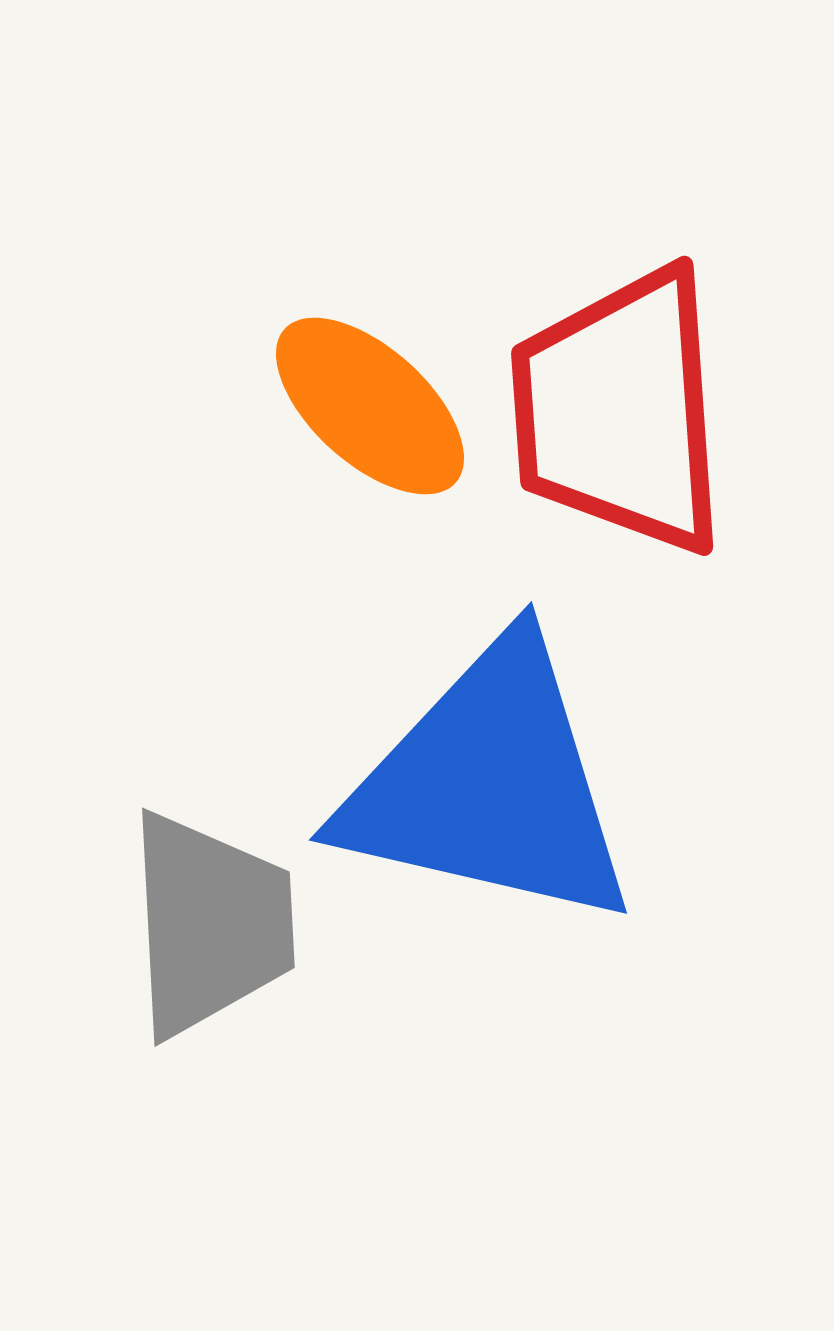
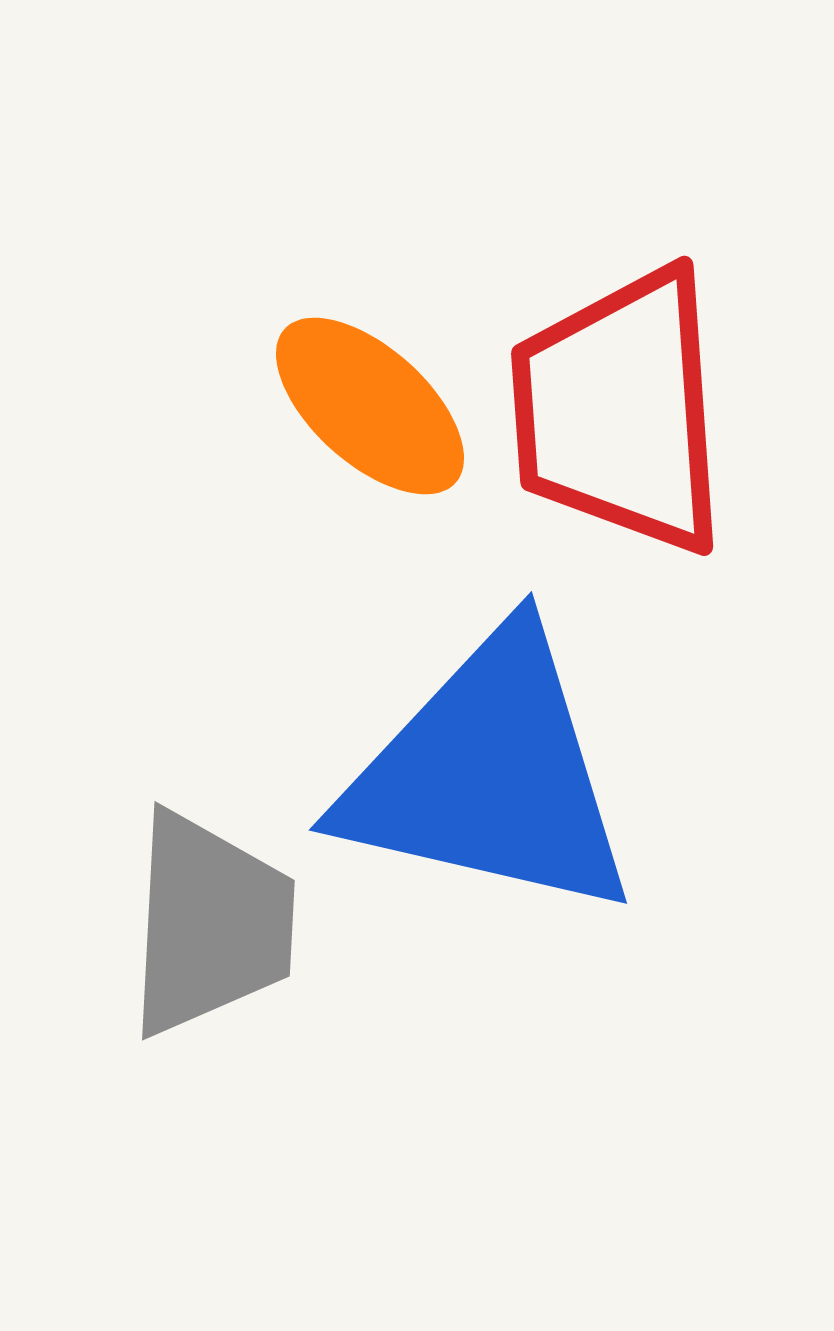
blue triangle: moved 10 px up
gray trapezoid: rotated 6 degrees clockwise
